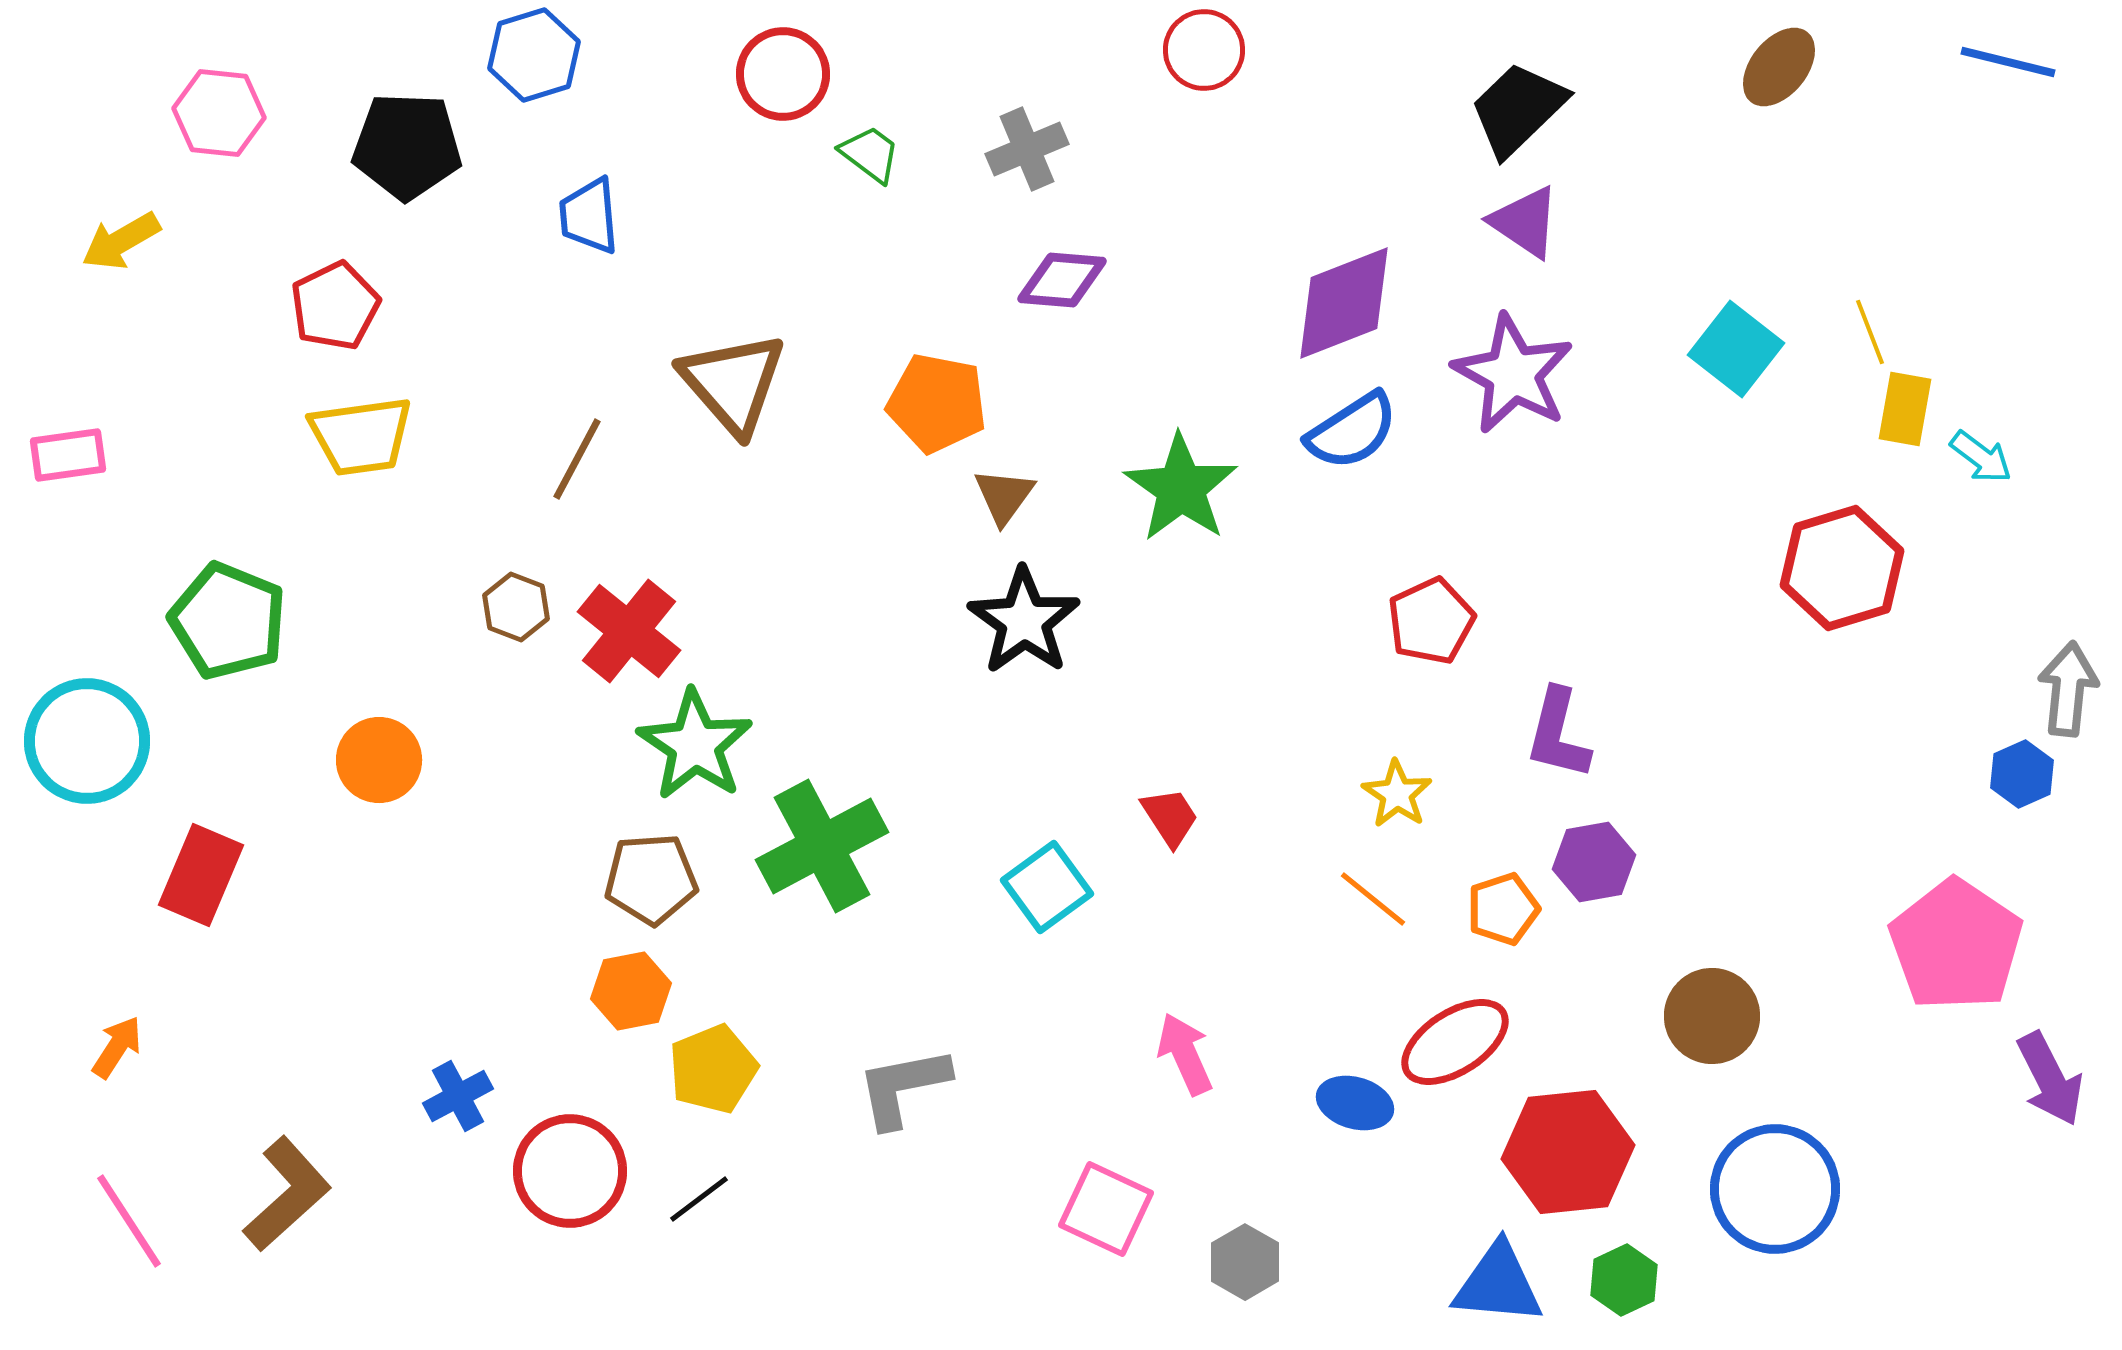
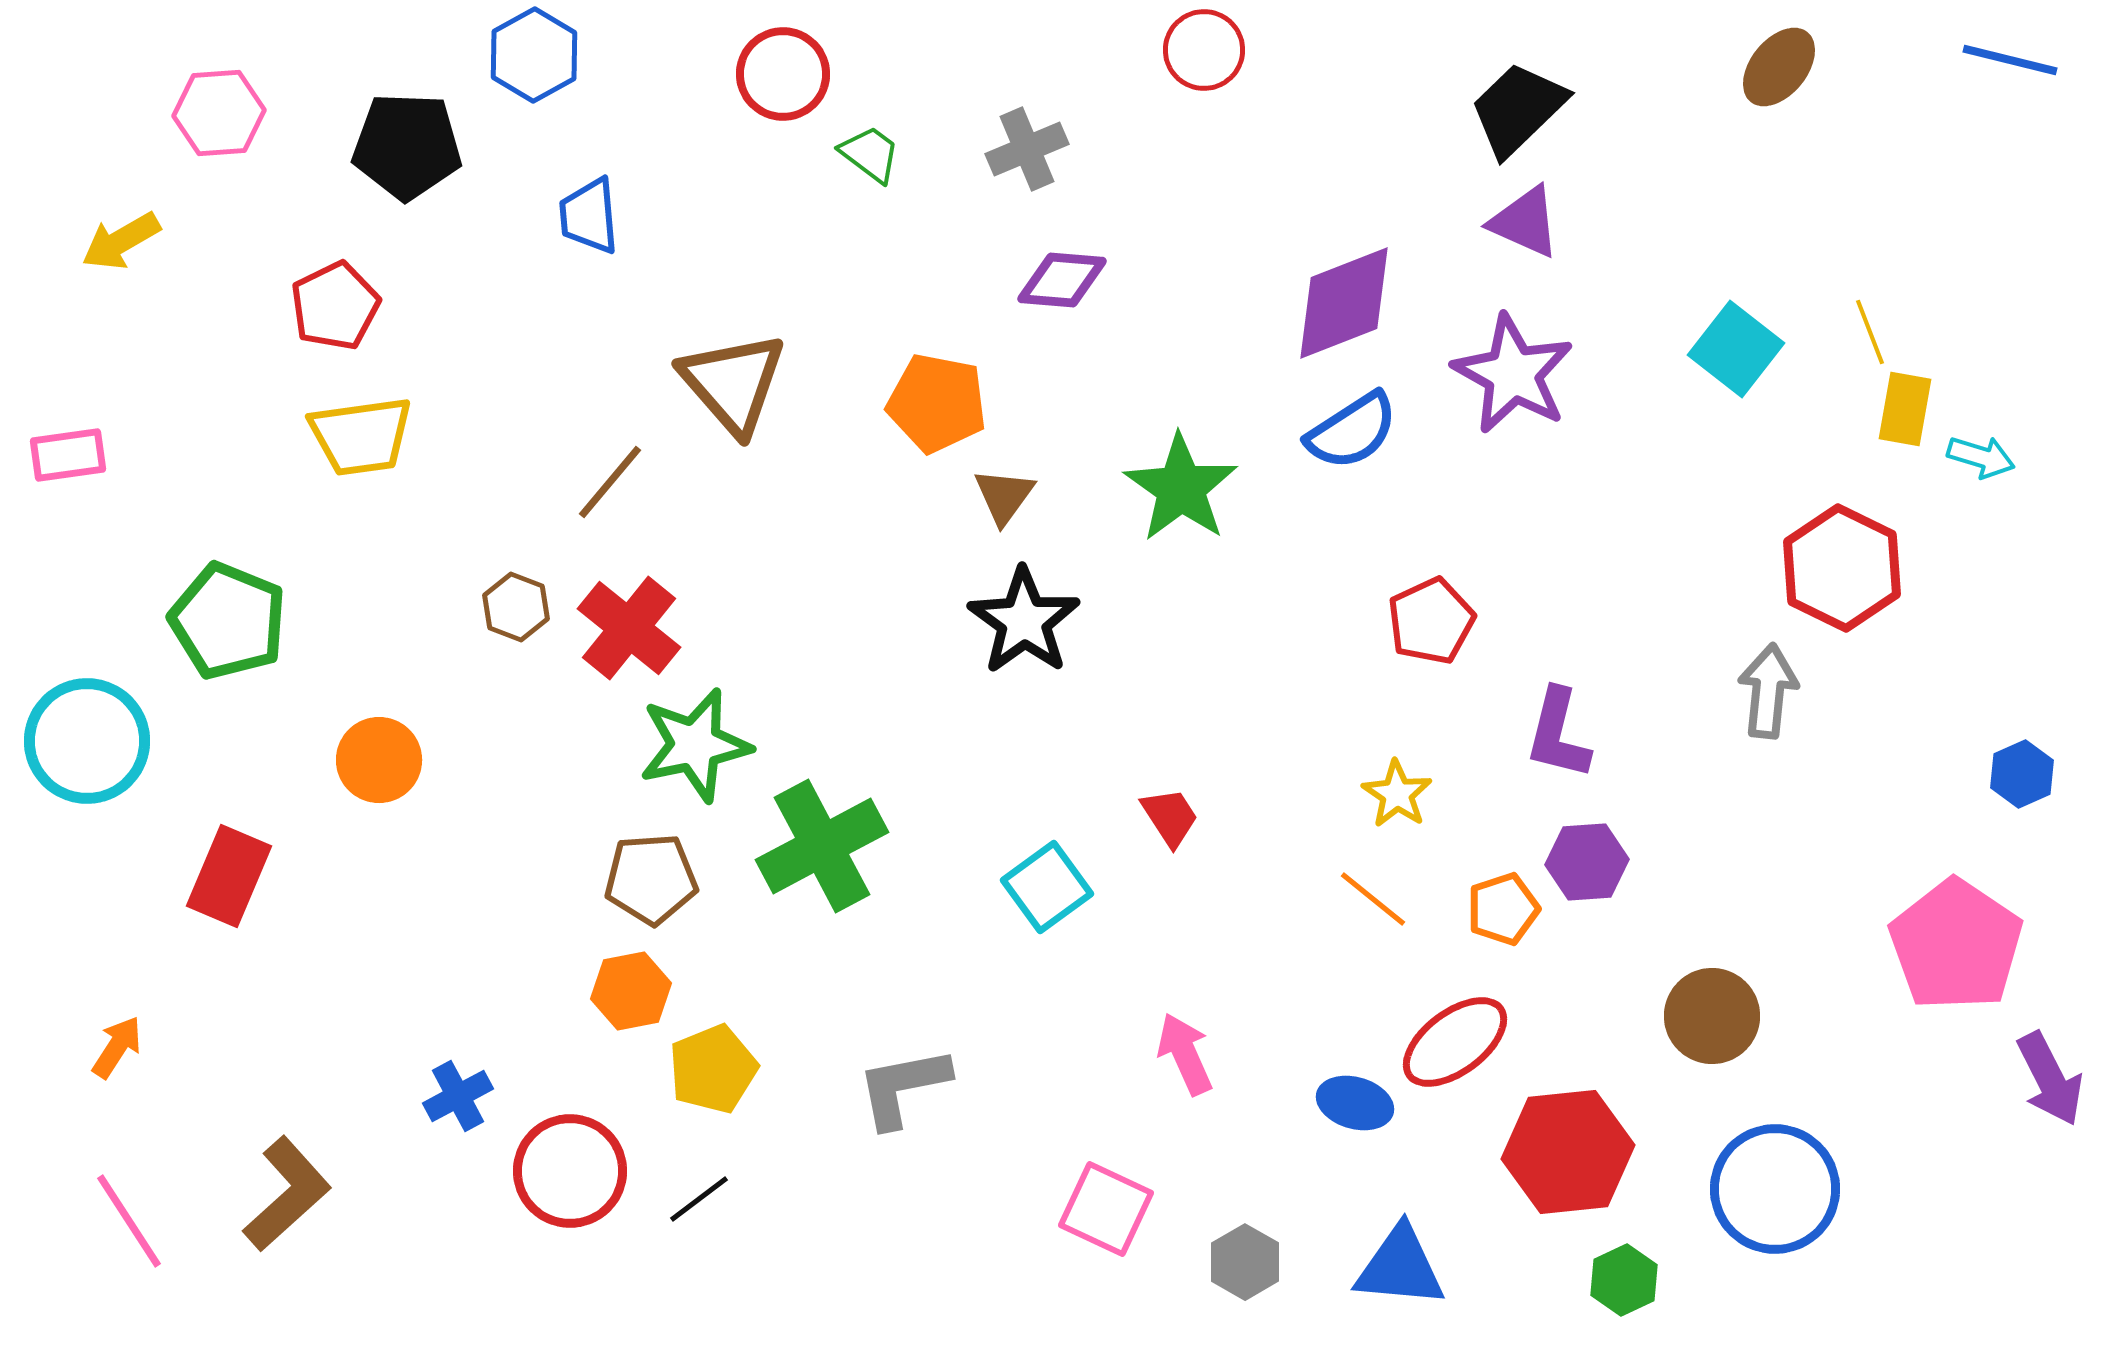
blue hexagon at (534, 55): rotated 12 degrees counterclockwise
blue line at (2008, 62): moved 2 px right, 2 px up
pink hexagon at (219, 113): rotated 10 degrees counterclockwise
purple triangle at (1525, 222): rotated 10 degrees counterclockwise
cyan arrow at (1981, 457): rotated 20 degrees counterclockwise
brown line at (577, 459): moved 33 px right, 23 px down; rotated 12 degrees clockwise
red hexagon at (1842, 568): rotated 17 degrees counterclockwise
red cross at (629, 631): moved 3 px up
gray arrow at (2068, 689): moved 300 px left, 2 px down
green star at (695, 745): rotated 26 degrees clockwise
purple hexagon at (1594, 862): moved 7 px left; rotated 6 degrees clockwise
red rectangle at (201, 875): moved 28 px right, 1 px down
red ellipse at (1455, 1042): rotated 4 degrees counterclockwise
blue triangle at (1498, 1284): moved 98 px left, 17 px up
